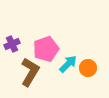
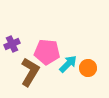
pink pentagon: moved 1 px right, 3 px down; rotated 25 degrees clockwise
